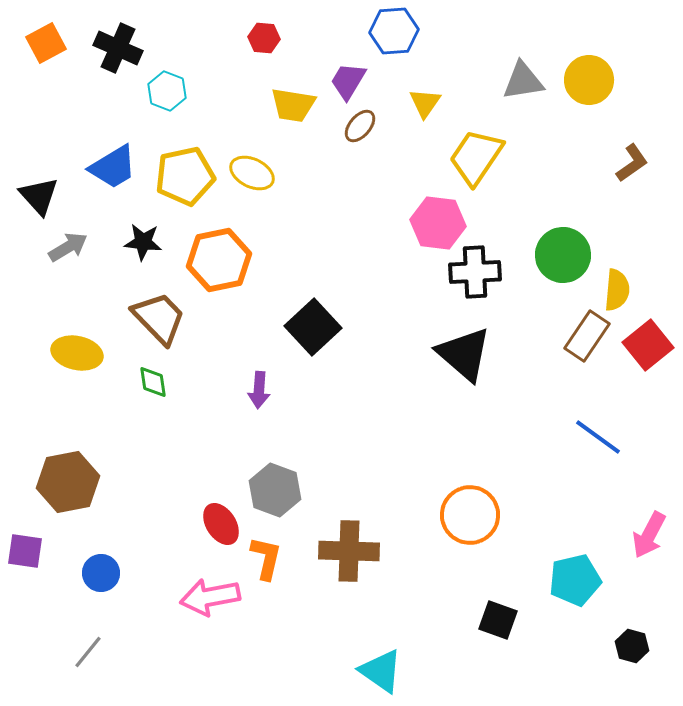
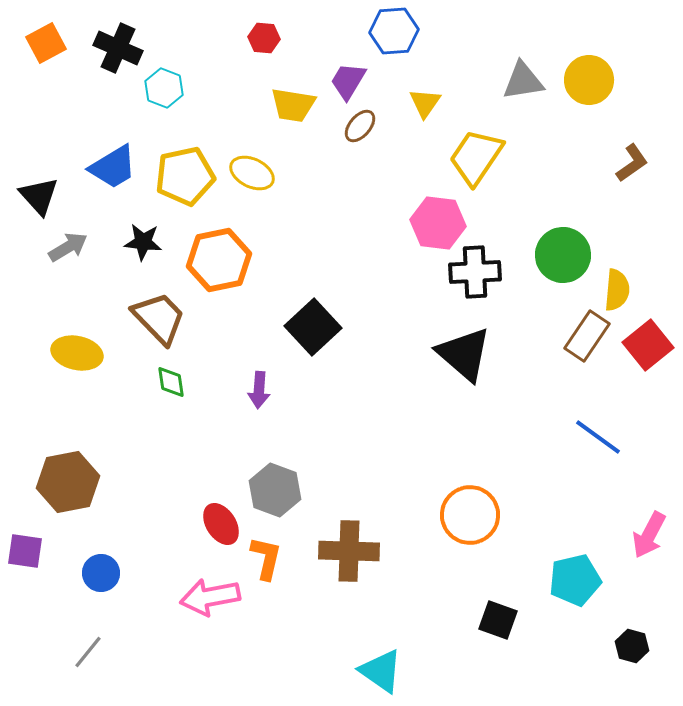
cyan hexagon at (167, 91): moved 3 px left, 3 px up
green diamond at (153, 382): moved 18 px right
